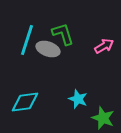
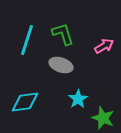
gray ellipse: moved 13 px right, 16 px down
cyan star: rotated 18 degrees clockwise
